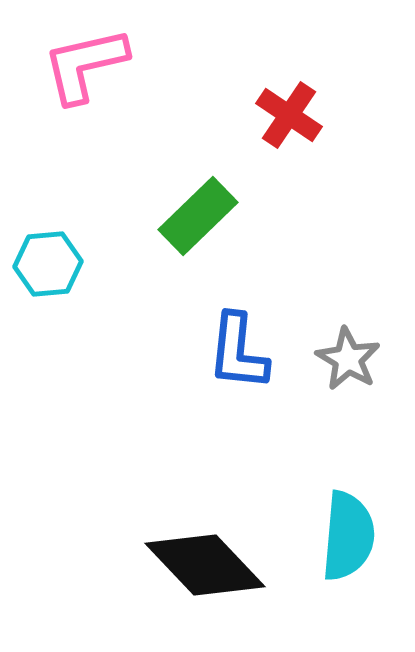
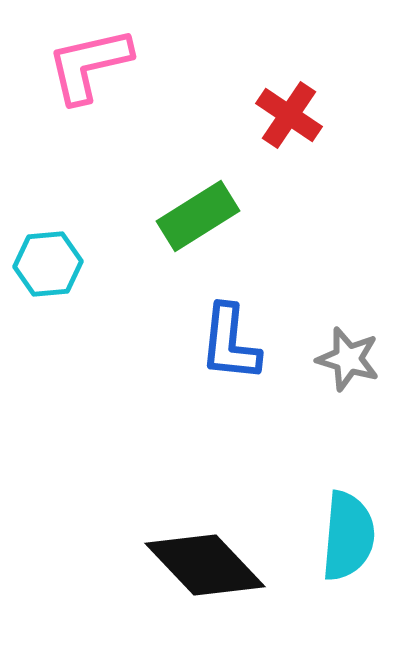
pink L-shape: moved 4 px right
green rectangle: rotated 12 degrees clockwise
blue L-shape: moved 8 px left, 9 px up
gray star: rotated 14 degrees counterclockwise
